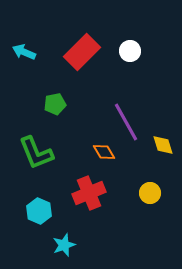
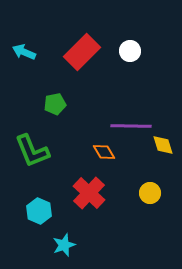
purple line: moved 5 px right, 4 px down; rotated 60 degrees counterclockwise
green L-shape: moved 4 px left, 2 px up
red cross: rotated 24 degrees counterclockwise
